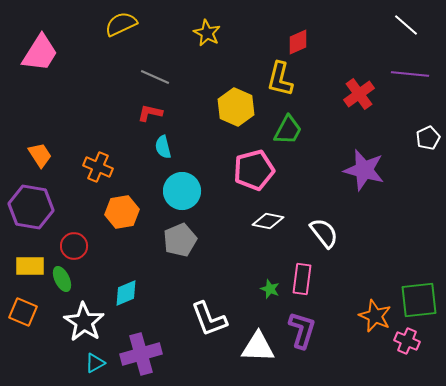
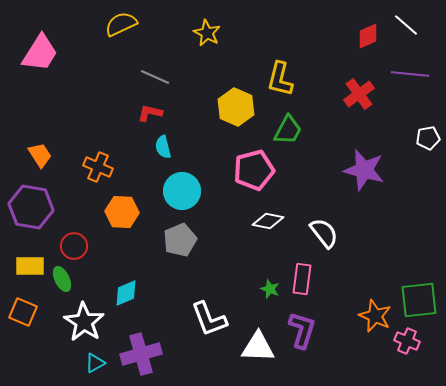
red diamond: moved 70 px right, 6 px up
white pentagon: rotated 15 degrees clockwise
orange hexagon: rotated 12 degrees clockwise
